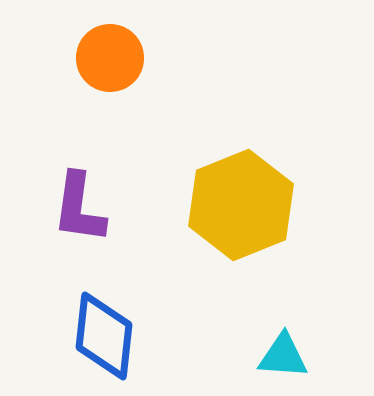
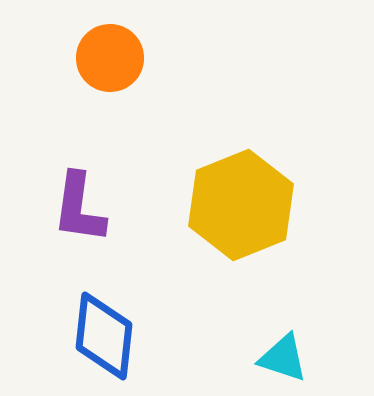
cyan triangle: moved 2 px down; rotated 14 degrees clockwise
